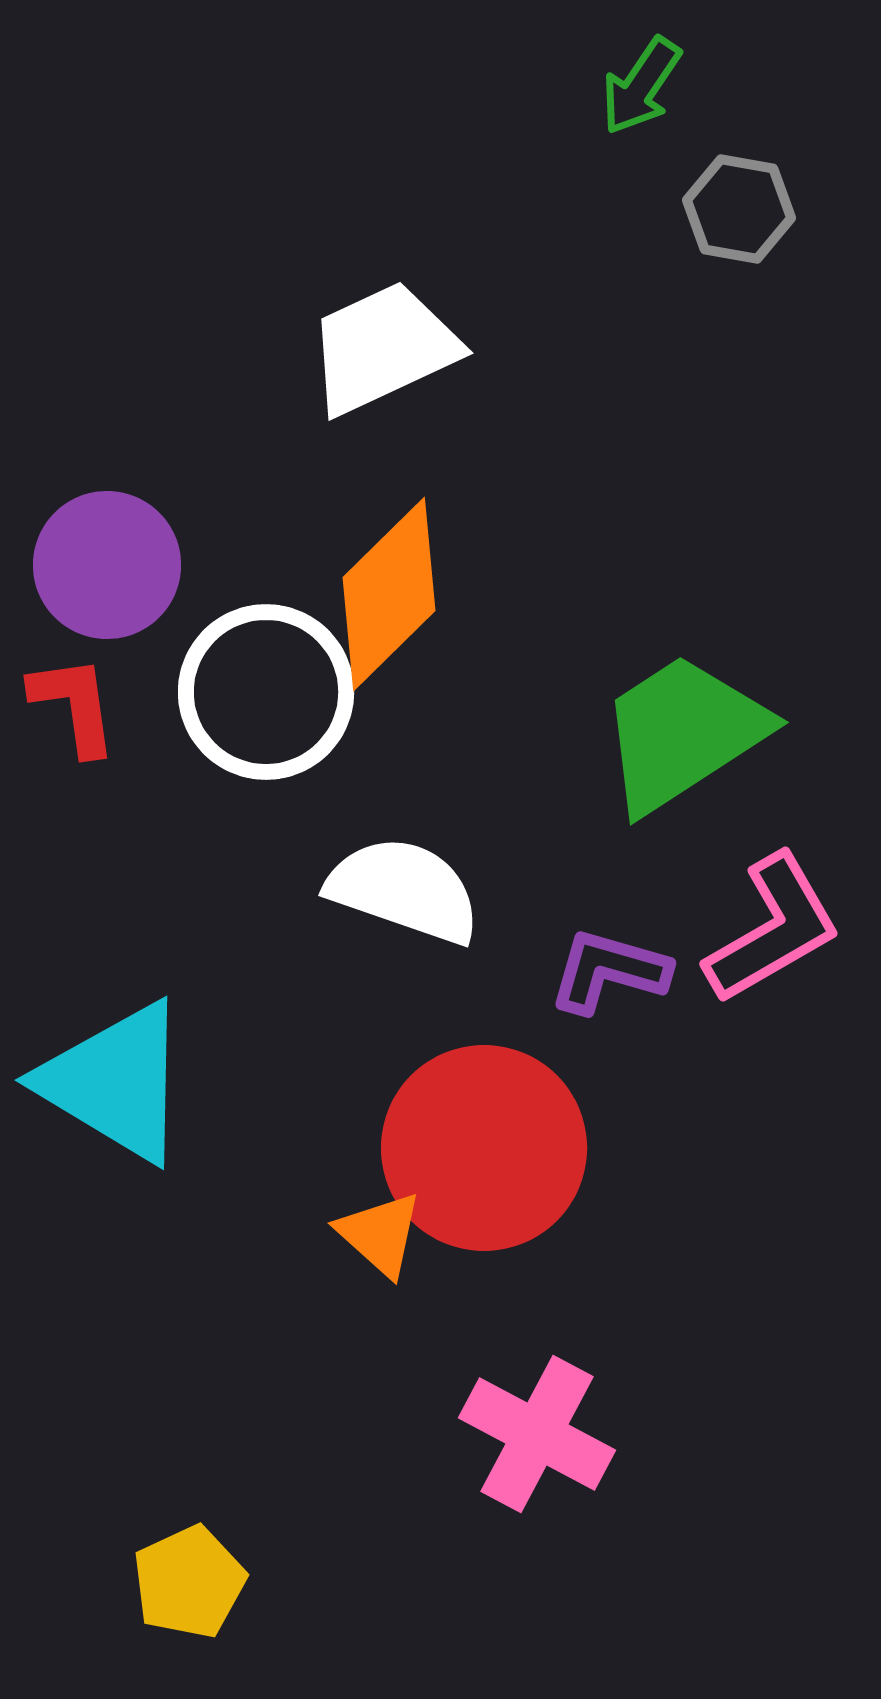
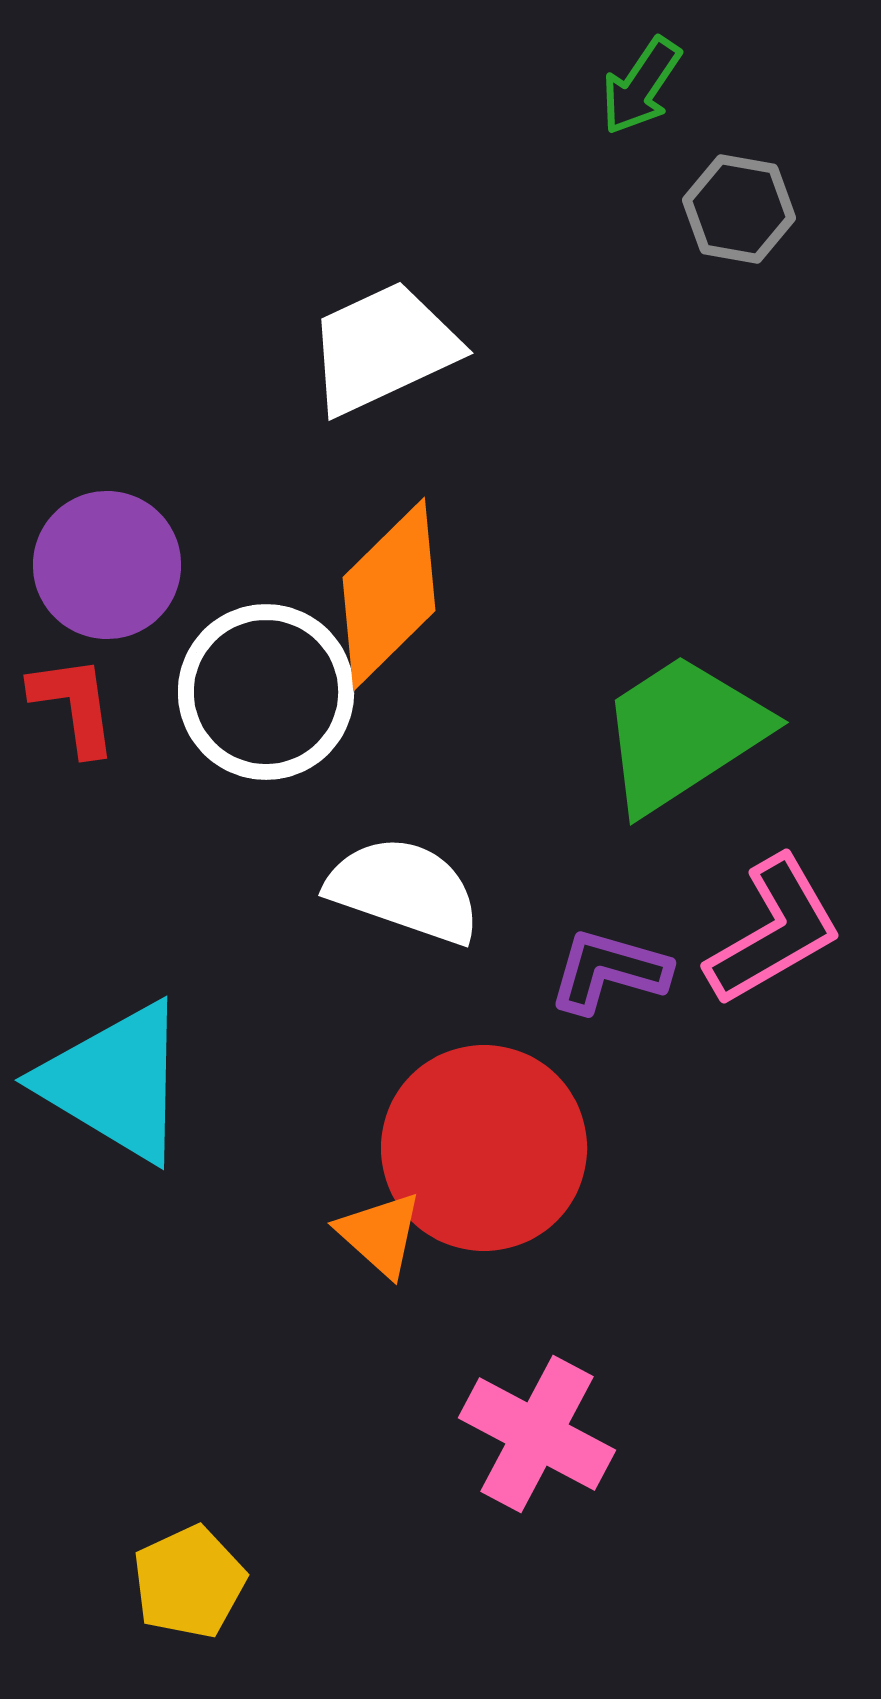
pink L-shape: moved 1 px right, 2 px down
